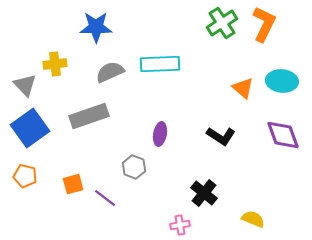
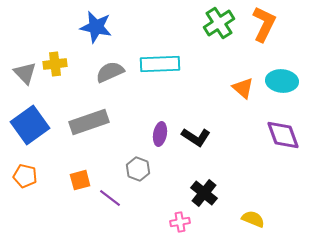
green cross: moved 3 px left
blue star: rotated 12 degrees clockwise
gray triangle: moved 12 px up
gray rectangle: moved 6 px down
blue square: moved 3 px up
black L-shape: moved 25 px left, 1 px down
gray hexagon: moved 4 px right, 2 px down
orange square: moved 7 px right, 4 px up
purple line: moved 5 px right
pink cross: moved 3 px up
